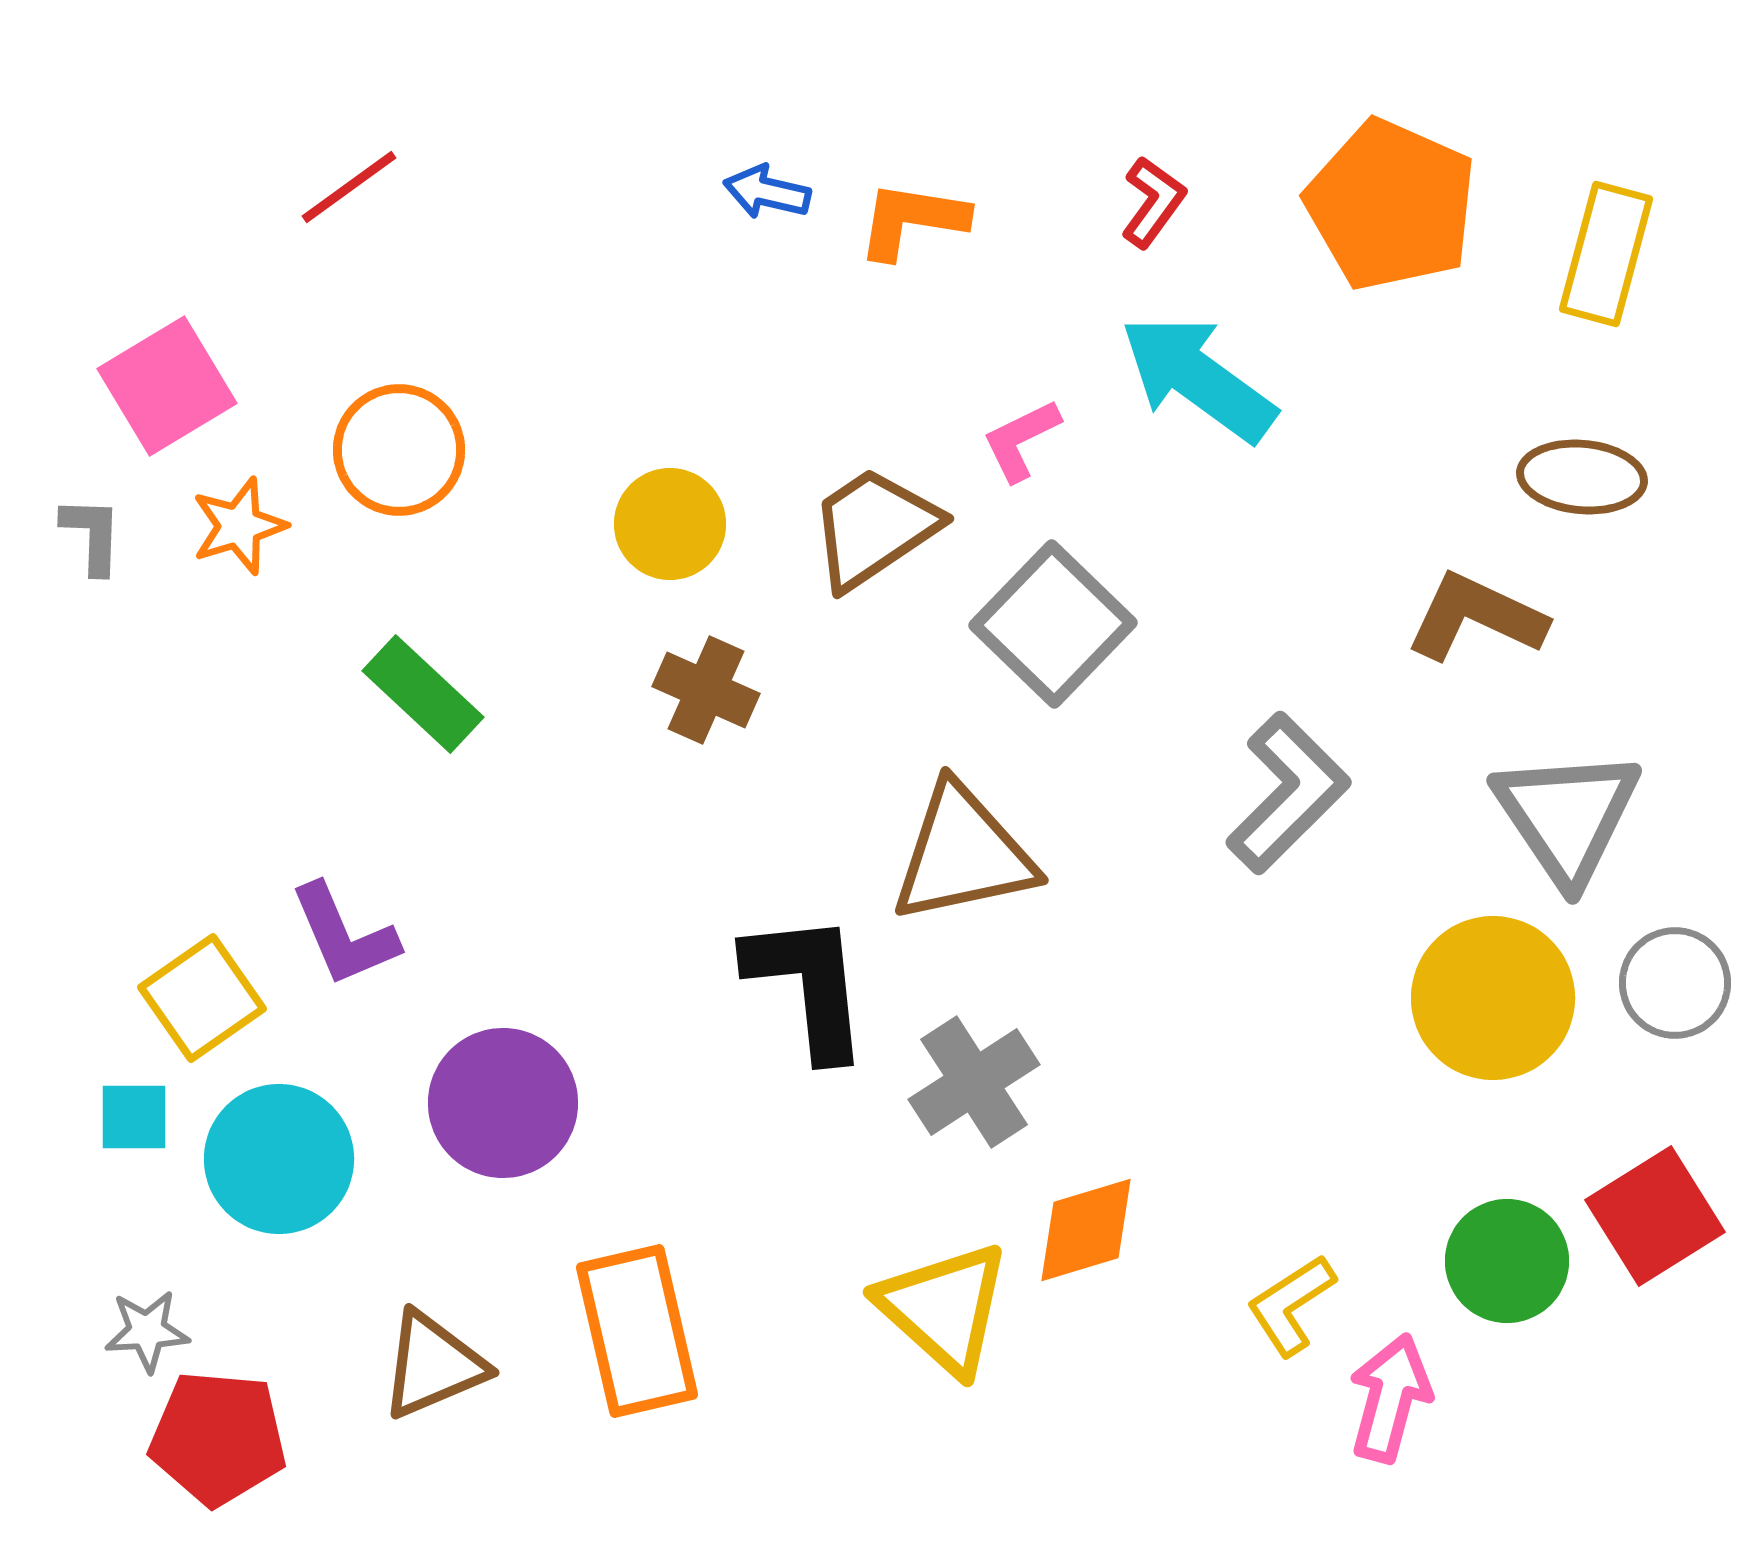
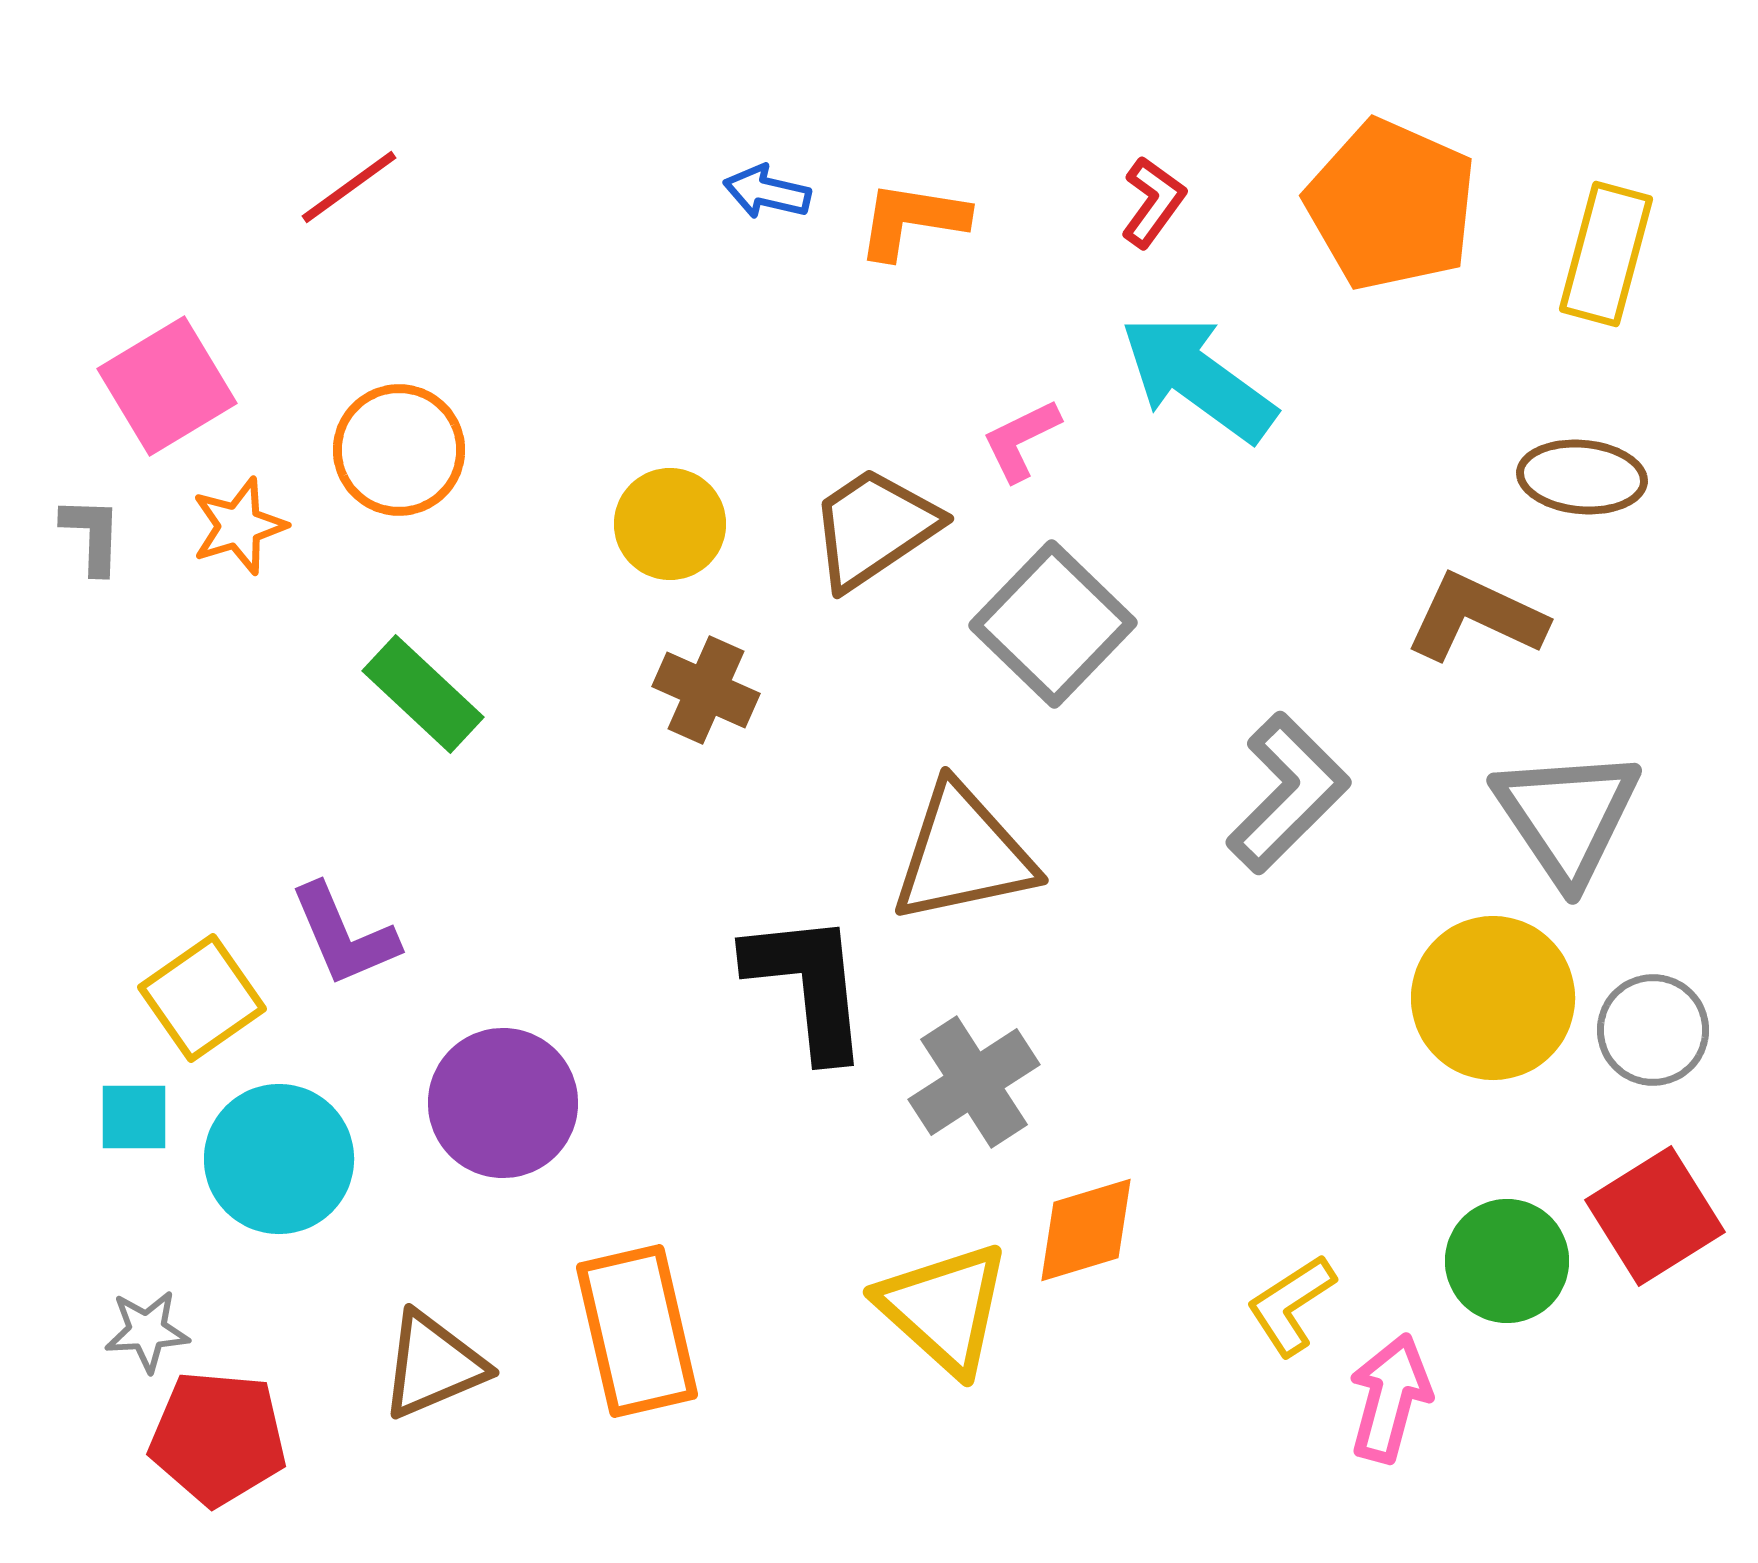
gray circle at (1675, 983): moved 22 px left, 47 px down
